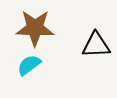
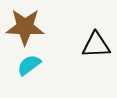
brown star: moved 10 px left, 1 px up
